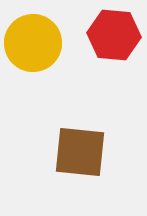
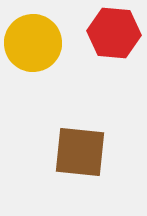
red hexagon: moved 2 px up
